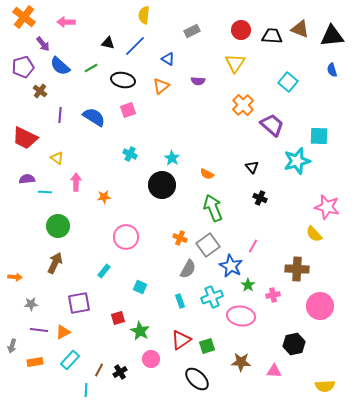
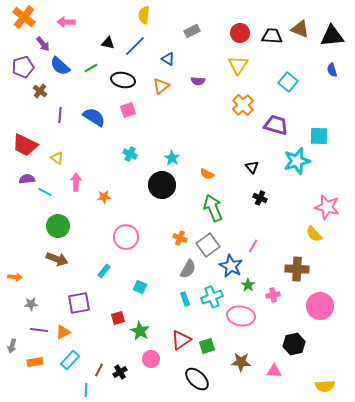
red circle at (241, 30): moved 1 px left, 3 px down
yellow triangle at (235, 63): moved 3 px right, 2 px down
purple trapezoid at (272, 125): moved 4 px right; rotated 25 degrees counterclockwise
red trapezoid at (25, 138): moved 7 px down
cyan line at (45, 192): rotated 24 degrees clockwise
brown arrow at (55, 263): moved 2 px right, 4 px up; rotated 85 degrees clockwise
cyan rectangle at (180, 301): moved 5 px right, 2 px up
